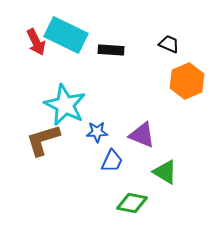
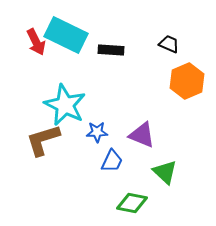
green triangle: rotated 12 degrees clockwise
